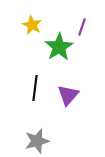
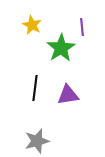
purple line: rotated 24 degrees counterclockwise
green star: moved 2 px right, 1 px down
purple triangle: rotated 40 degrees clockwise
